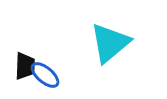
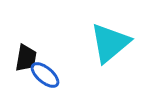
black trapezoid: moved 1 px right, 8 px up; rotated 8 degrees clockwise
